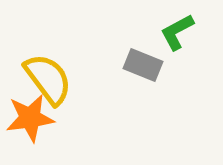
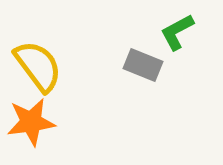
yellow semicircle: moved 10 px left, 13 px up
orange star: moved 1 px right, 4 px down
